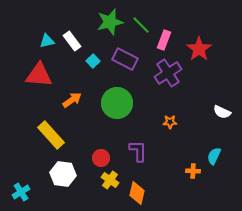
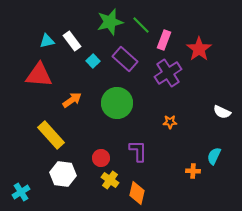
purple rectangle: rotated 15 degrees clockwise
